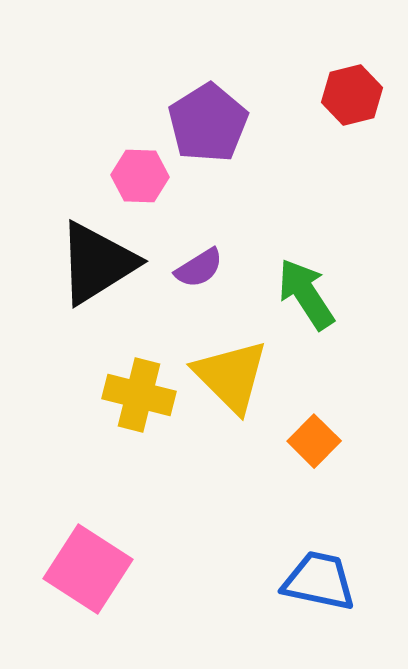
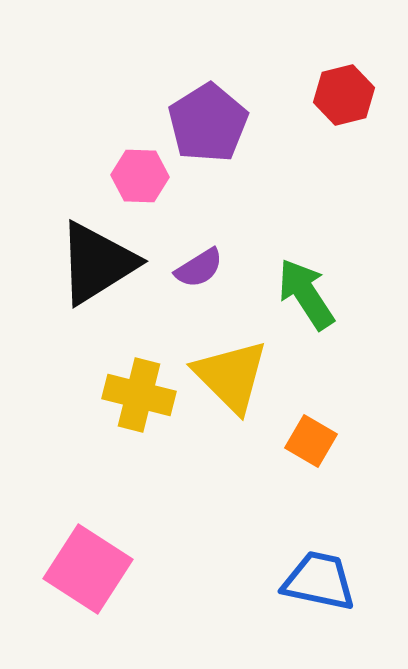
red hexagon: moved 8 px left
orange square: moved 3 px left; rotated 15 degrees counterclockwise
